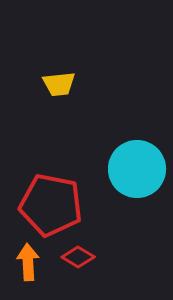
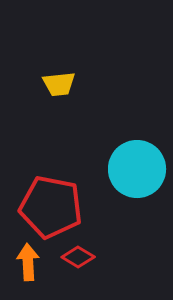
red pentagon: moved 2 px down
